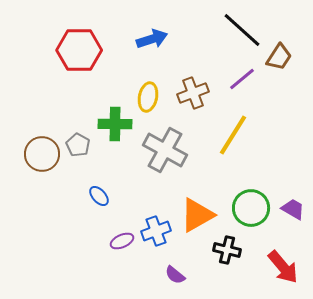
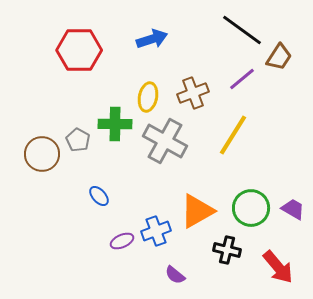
black line: rotated 6 degrees counterclockwise
gray pentagon: moved 5 px up
gray cross: moved 9 px up
orange triangle: moved 4 px up
red arrow: moved 5 px left
